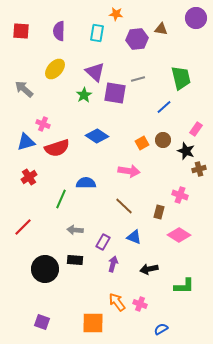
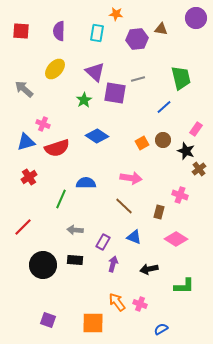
green star at (84, 95): moved 5 px down
brown cross at (199, 169): rotated 24 degrees counterclockwise
pink arrow at (129, 171): moved 2 px right, 7 px down
pink diamond at (179, 235): moved 3 px left, 4 px down
black circle at (45, 269): moved 2 px left, 4 px up
purple square at (42, 322): moved 6 px right, 2 px up
